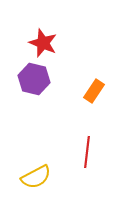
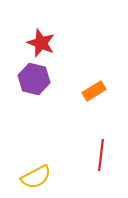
red star: moved 2 px left
orange rectangle: rotated 25 degrees clockwise
red line: moved 14 px right, 3 px down
